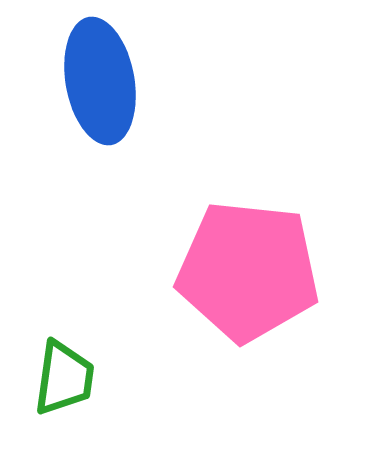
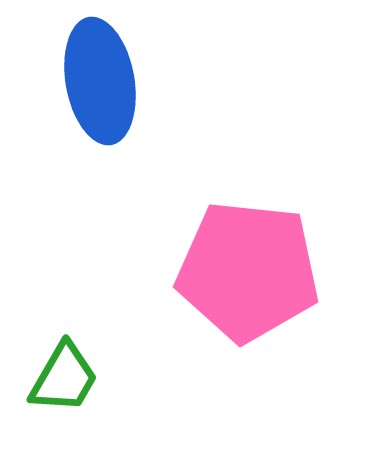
green trapezoid: rotated 22 degrees clockwise
